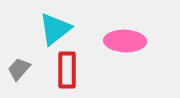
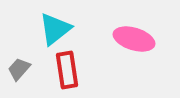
pink ellipse: moved 9 px right, 2 px up; rotated 15 degrees clockwise
red rectangle: rotated 9 degrees counterclockwise
